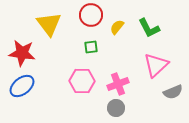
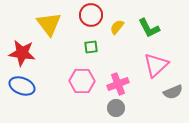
blue ellipse: rotated 60 degrees clockwise
